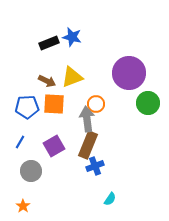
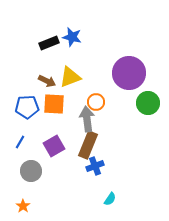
yellow triangle: moved 2 px left
orange circle: moved 2 px up
